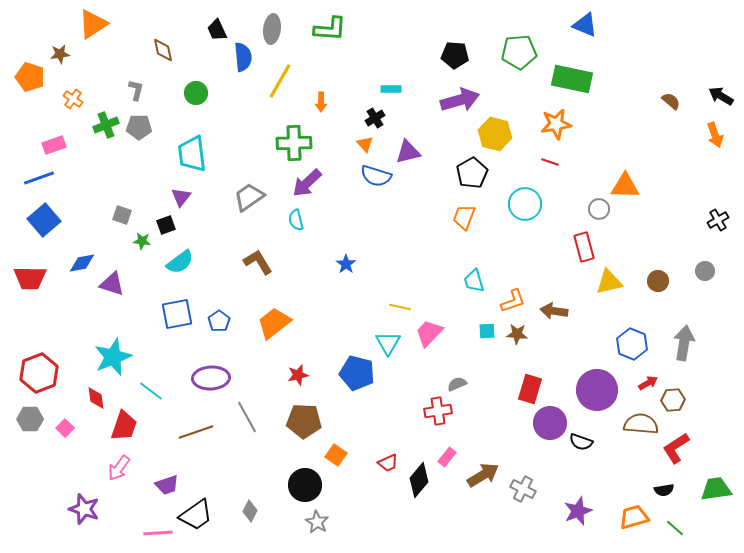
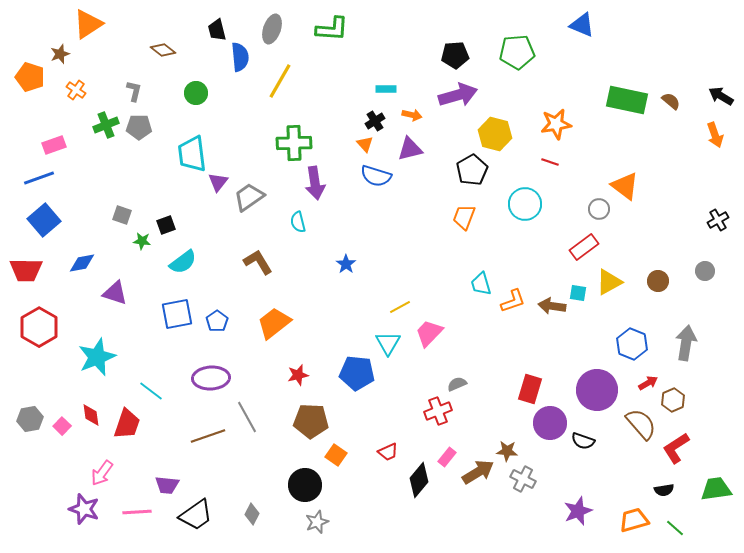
orange triangle at (93, 24): moved 5 px left
blue triangle at (585, 25): moved 3 px left
gray ellipse at (272, 29): rotated 12 degrees clockwise
green L-shape at (330, 29): moved 2 px right
black trapezoid at (217, 30): rotated 10 degrees clockwise
brown diamond at (163, 50): rotated 40 degrees counterclockwise
green pentagon at (519, 52): moved 2 px left
brown star at (60, 54): rotated 12 degrees counterclockwise
black pentagon at (455, 55): rotated 8 degrees counterclockwise
blue semicircle at (243, 57): moved 3 px left
green rectangle at (572, 79): moved 55 px right, 21 px down
cyan rectangle at (391, 89): moved 5 px left
gray L-shape at (136, 90): moved 2 px left, 1 px down
orange cross at (73, 99): moved 3 px right, 9 px up
purple arrow at (460, 100): moved 2 px left, 5 px up
orange arrow at (321, 102): moved 91 px right, 13 px down; rotated 78 degrees counterclockwise
black cross at (375, 118): moved 3 px down
purple triangle at (408, 152): moved 2 px right, 3 px up
black pentagon at (472, 173): moved 3 px up
purple arrow at (307, 183): moved 8 px right; rotated 56 degrees counterclockwise
orange triangle at (625, 186): rotated 36 degrees clockwise
purple triangle at (181, 197): moved 37 px right, 15 px up
cyan semicircle at (296, 220): moved 2 px right, 2 px down
red rectangle at (584, 247): rotated 68 degrees clockwise
cyan semicircle at (180, 262): moved 3 px right
red trapezoid at (30, 278): moved 4 px left, 8 px up
cyan trapezoid at (474, 281): moved 7 px right, 3 px down
yellow triangle at (609, 282): rotated 16 degrees counterclockwise
purple triangle at (112, 284): moved 3 px right, 9 px down
yellow line at (400, 307): rotated 40 degrees counterclockwise
brown arrow at (554, 311): moved 2 px left, 5 px up
blue pentagon at (219, 321): moved 2 px left
cyan square at (487, 331): moved 91 px right, 38 px up; rotated 12 degrees clockwise
brown star at (517, 334): moved 10 px left, 117 px down
gray arrow at (684, 343): moved 2 px right
cyan star at (113, 357): moved 16 px left
red hexagon at (39, 373): moved 46 px up; rotated 9 degrees counterclockwise
blue pentagon at (357, 373): rotated 8 degrees counterclockwise
red diamond at (96, 398): moved 5 px left, 17 px down
brown hexagon at (673, 400): rotated 20 degrees counterclockwise
red cross at (438, 411): rotated 12 degrees counterclockwise
gray hexagon at (30, 419): rotated 10 degrees counterclockwise
brown pentagon at (304, 421): moved 7 px right
brown semicircle at (641, 424): rotated 44 degrees clockwise
red trapezoid at (124, 426): moved 3 px right, 2 px up
pink square at (65, 428): moved 3 px left, 2 px up
brown line at (196, 432): moved 12 px right, 4 px down
black semicircle at (581, 442): moved 2 px right, 1 px up
red trapezoid at (388, 463): moved 11 px up
pink arrow at (119, 468): moved 17 px left, 5 px down
brown arrow at (483, 475): moved 5 px left, 3 px up
purple trapezoid at (167, 485): rotated 25 degrees clockwise
gray cross at (523, 489): moved 10 px up
gray diamond at (250, 511): moved 2 px right, 3 px down
orange trapezoid at (634, 517): moved 3 px down
gray star at (317, 522): rotated 20 degrees clockwise
pink line at (158, 533): moved 21 px left, 21 px up
